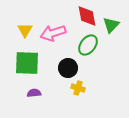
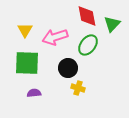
green triangle: moved 1 px right, 1 px up
pink arrow: moved 2 px right, 4 px down
